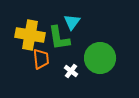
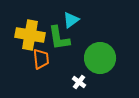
cyan triangle: moved 1 px left, 2 px up; rotated 18 degrees clockwise
white cross: moved 8 px right, 11 px down
